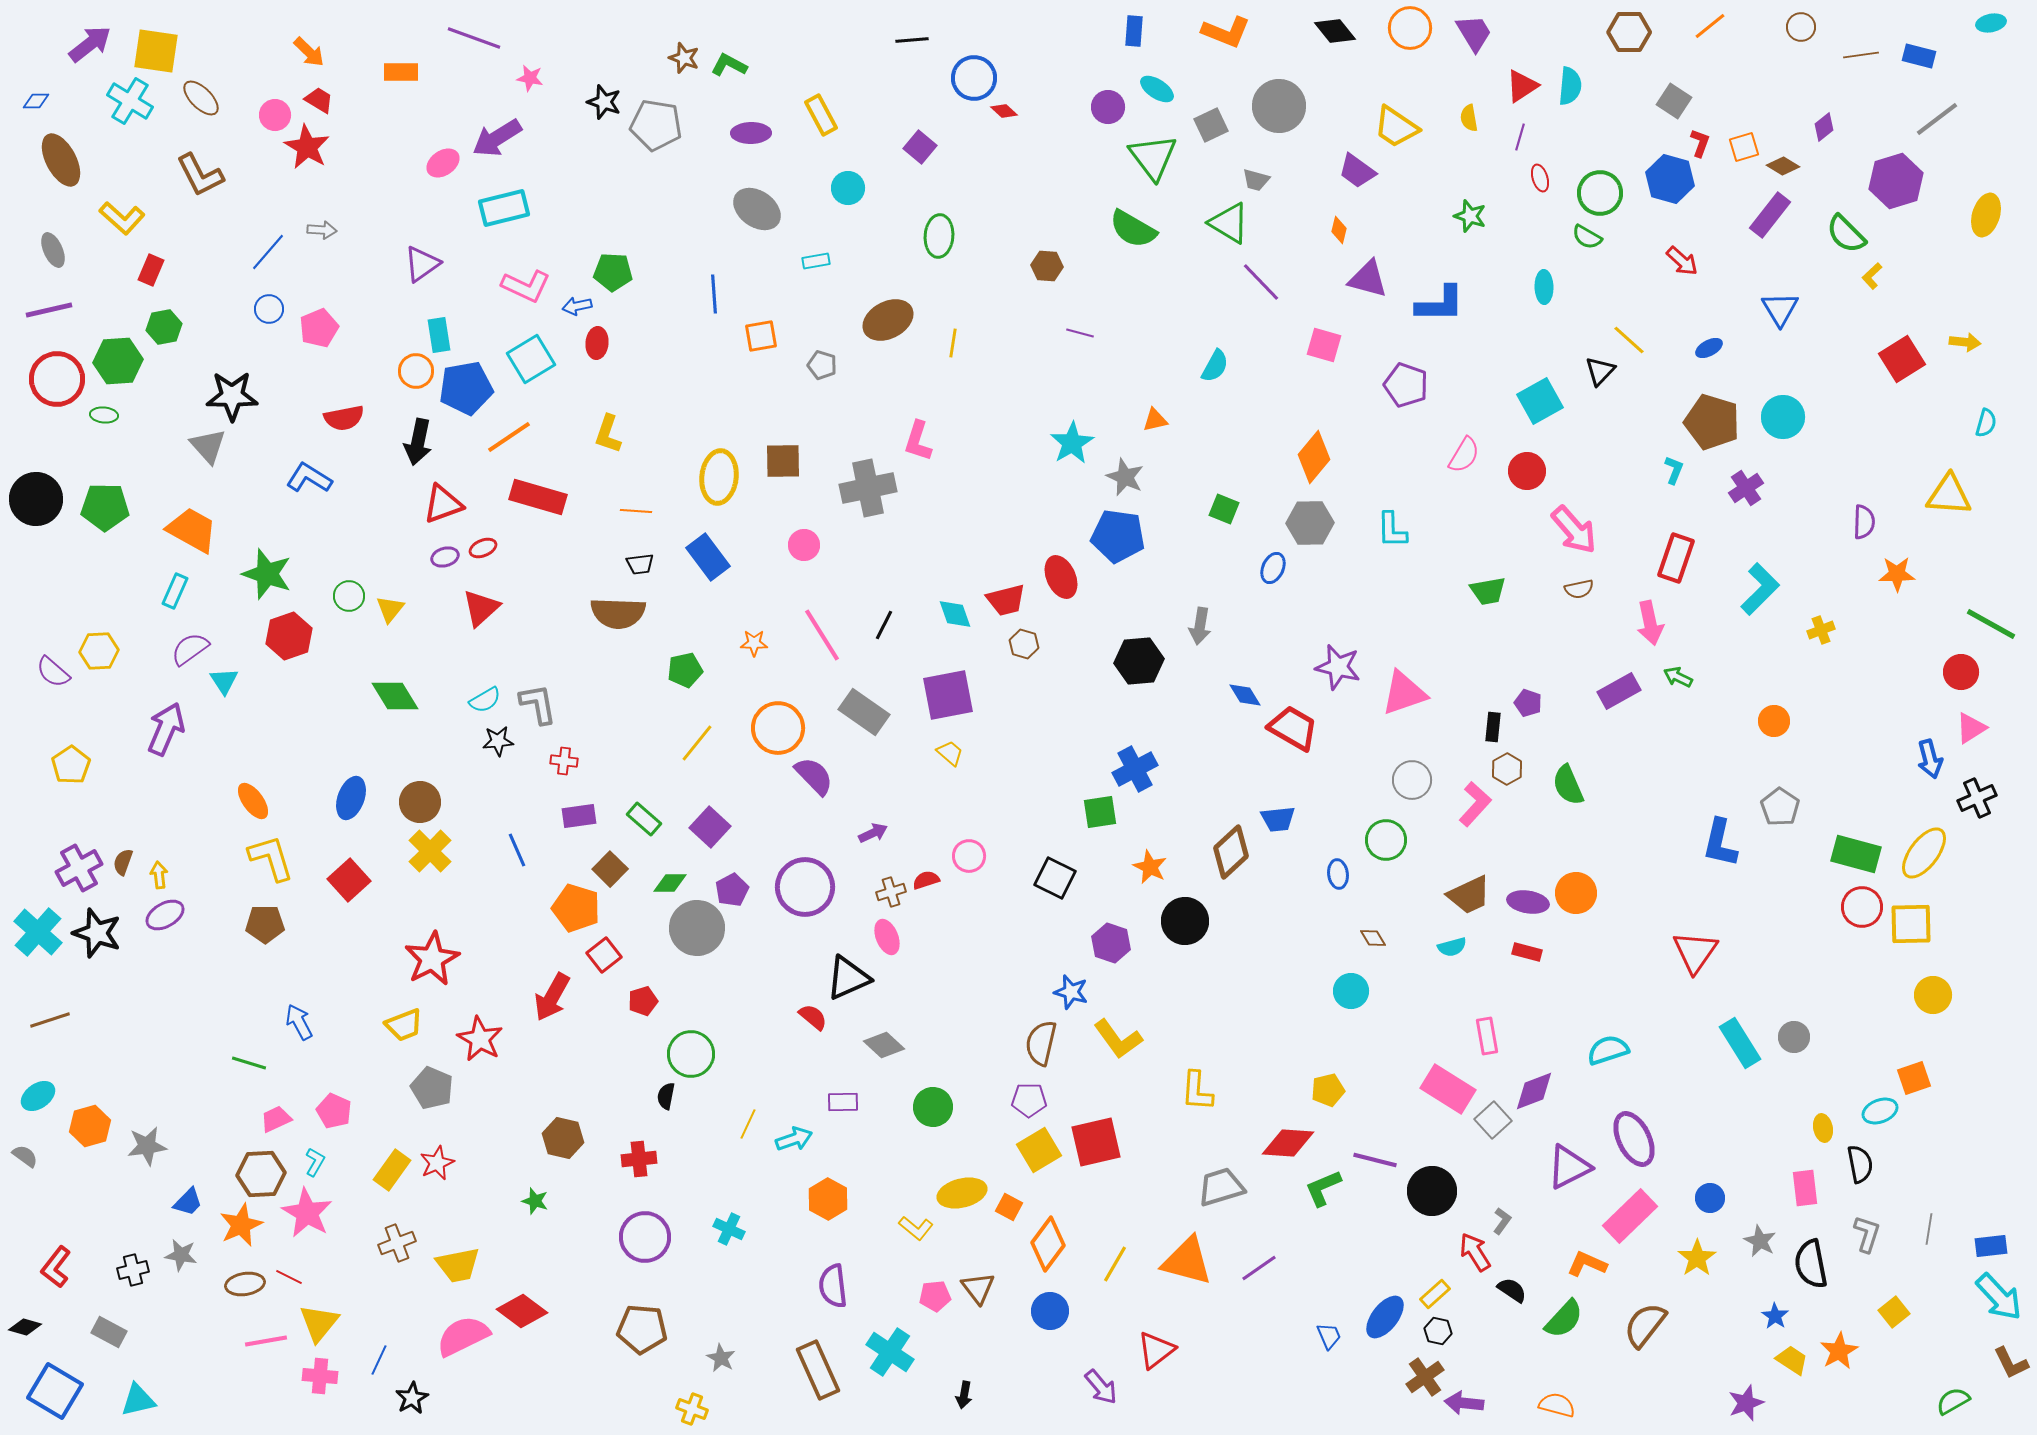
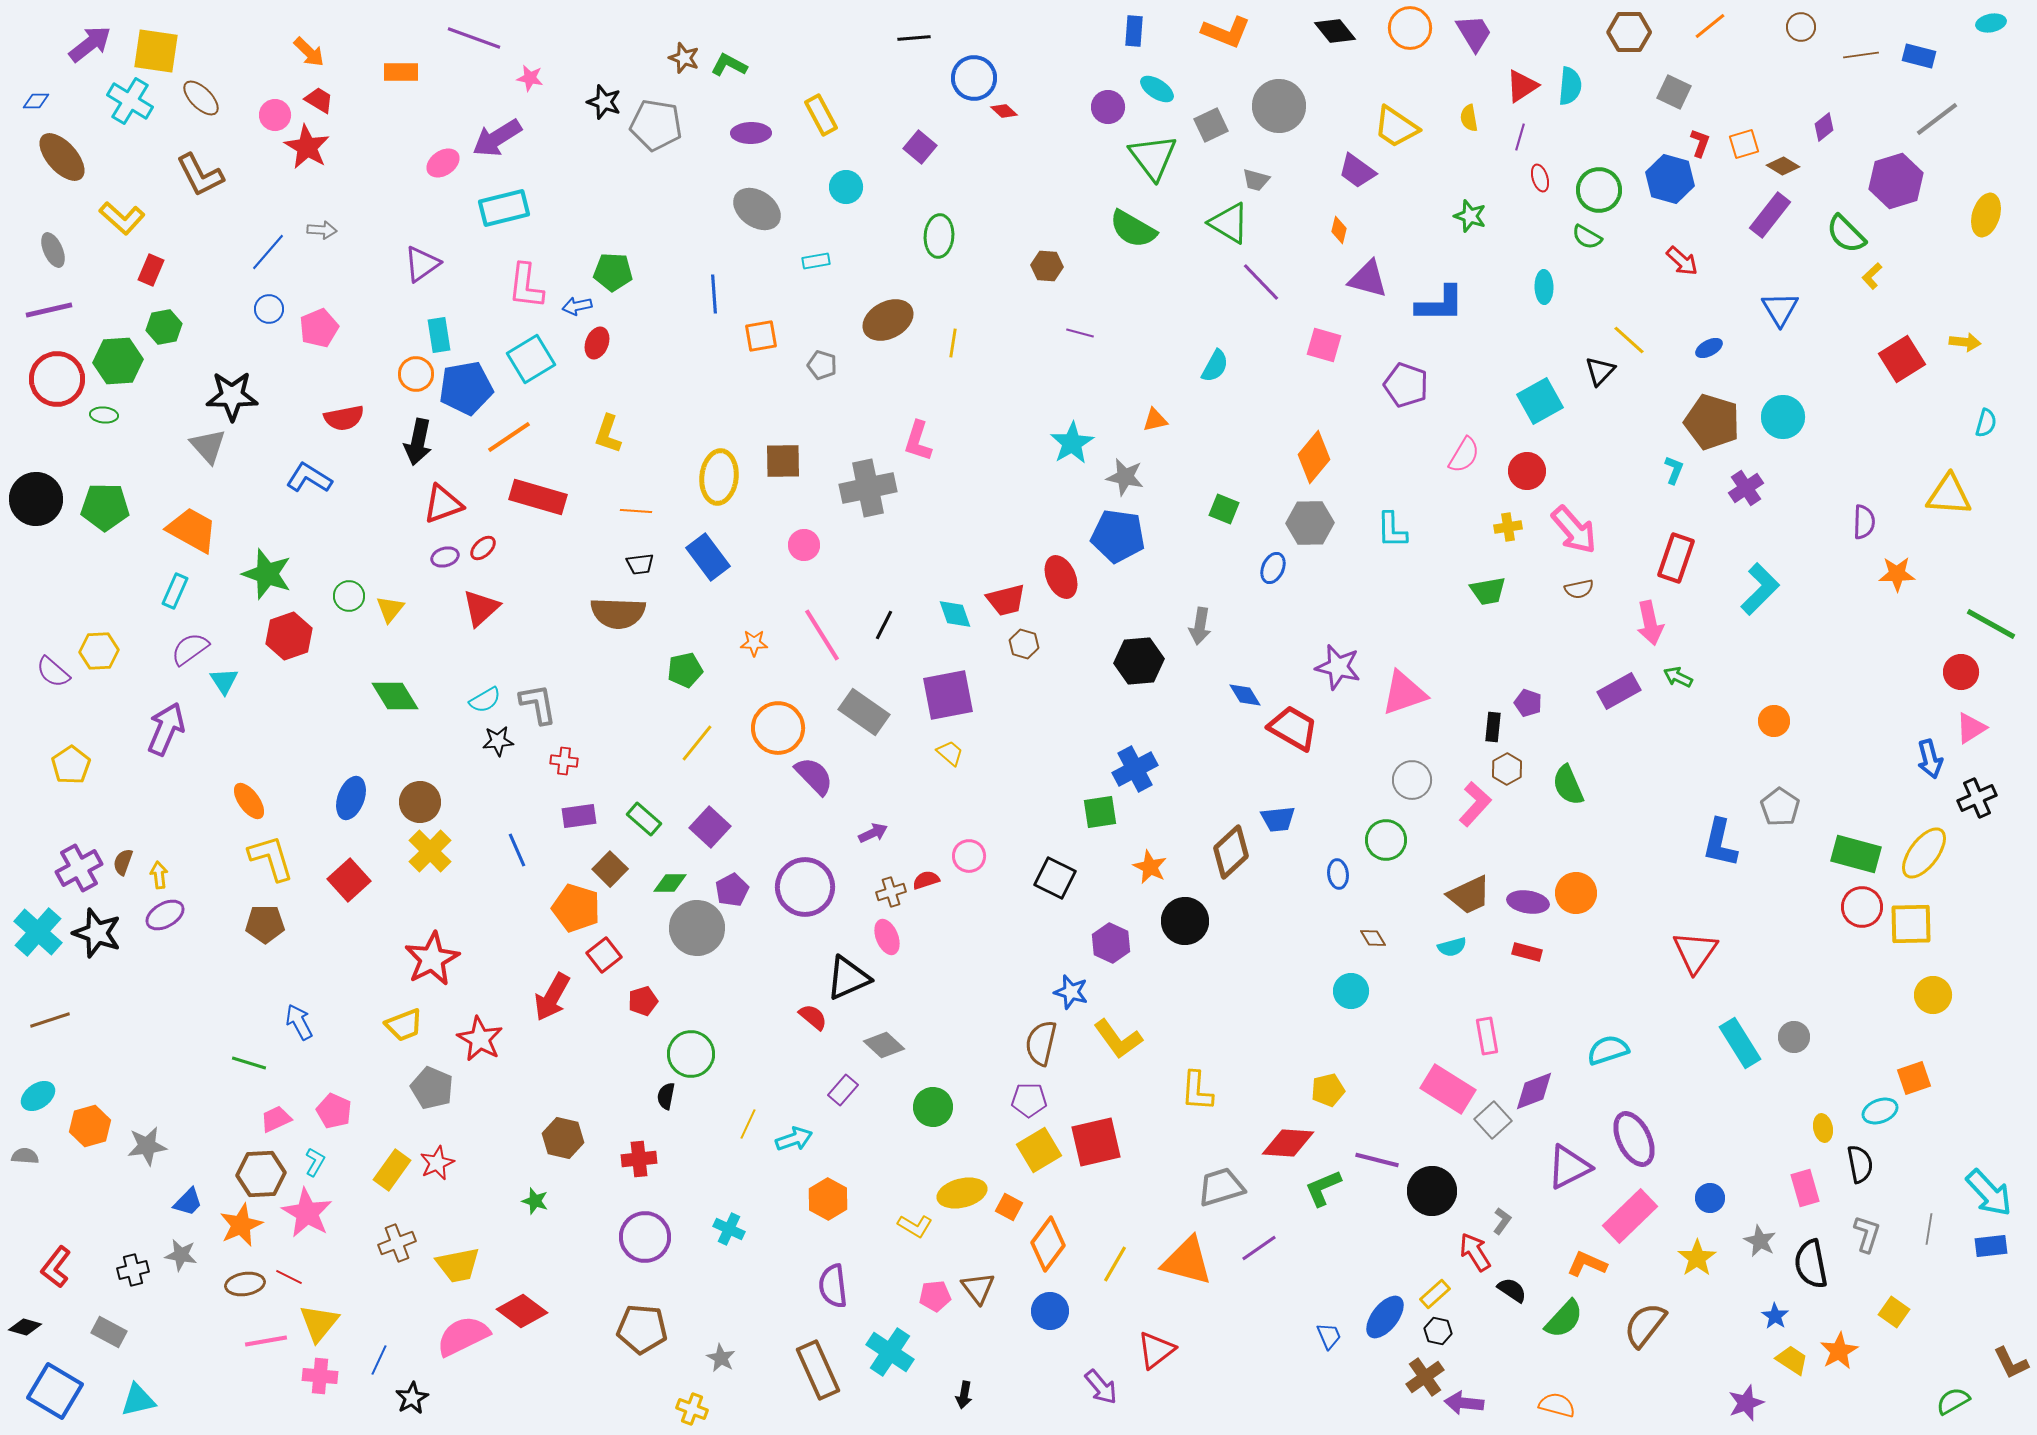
black line at (912, 40): moved 2 px right, 2 px up
gray square at (1674, 101): moved 9 px up; rotated 8 degrees counterclockwise
orange square at (1744, 147): moved 3 px up
brown ellipse at (61, 160): moved 1 px right, 3 px up; rotated 14 degrees counterclockwise
cyan circle at (848, 188): moved 2 px left, 1 px up
green circle at (1600, 193): moved 1 px left, 3 px up
pink L-shape at (526, 286): rotated 72 degrees clockwise
red ellipse at (597, 343): rotated 16 degrees clockwise
orange circle at (416, 371): moved 3 px down
gray star at (1125, 477): rotated 12 degrees counterclockwise
red ellipse at (483, 548): rotated 20 degrees counterclockwise
yellow cross at (1821, 630): moved 313 px left, 103 px up; rotated 12 degrees clockwise
orange ellipse at (253, 801): moved 4 px left
purple hexagon at (1111, 943): rotated 6 degrees clockwise
purple rectangle at (843, 1102): moved 12 px up; rotated 48 degrees counterclockwise
gray semicircle at (25, 1156): rotated 32 degrees counterclockwise
purple line at (1375, 1160): moved 2 px right
pink rectangle at (1805, 1188): rotated 9 degrees counterclockwise
yellow L-shape at (916, 1228): moved 1 px left, 2 px up; rotated 8 degrees counterclockwise
purple line at (1259, 1268): moved 20 px up
cyan arrow at (1999, 1297): moved 10 px left, 104 px up
yellow square at (1894, 1312): rotated 16 degrees counterclockwise
